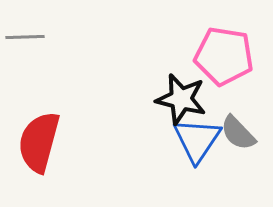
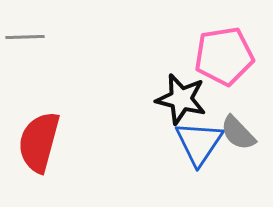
pink pentagon: rotated 18 degrees counterclockwise
blue triangle: moved 2 px right, 3 px down
